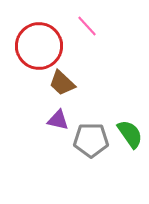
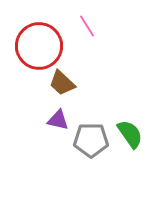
pink line: rotated 10 degrees clockwise
